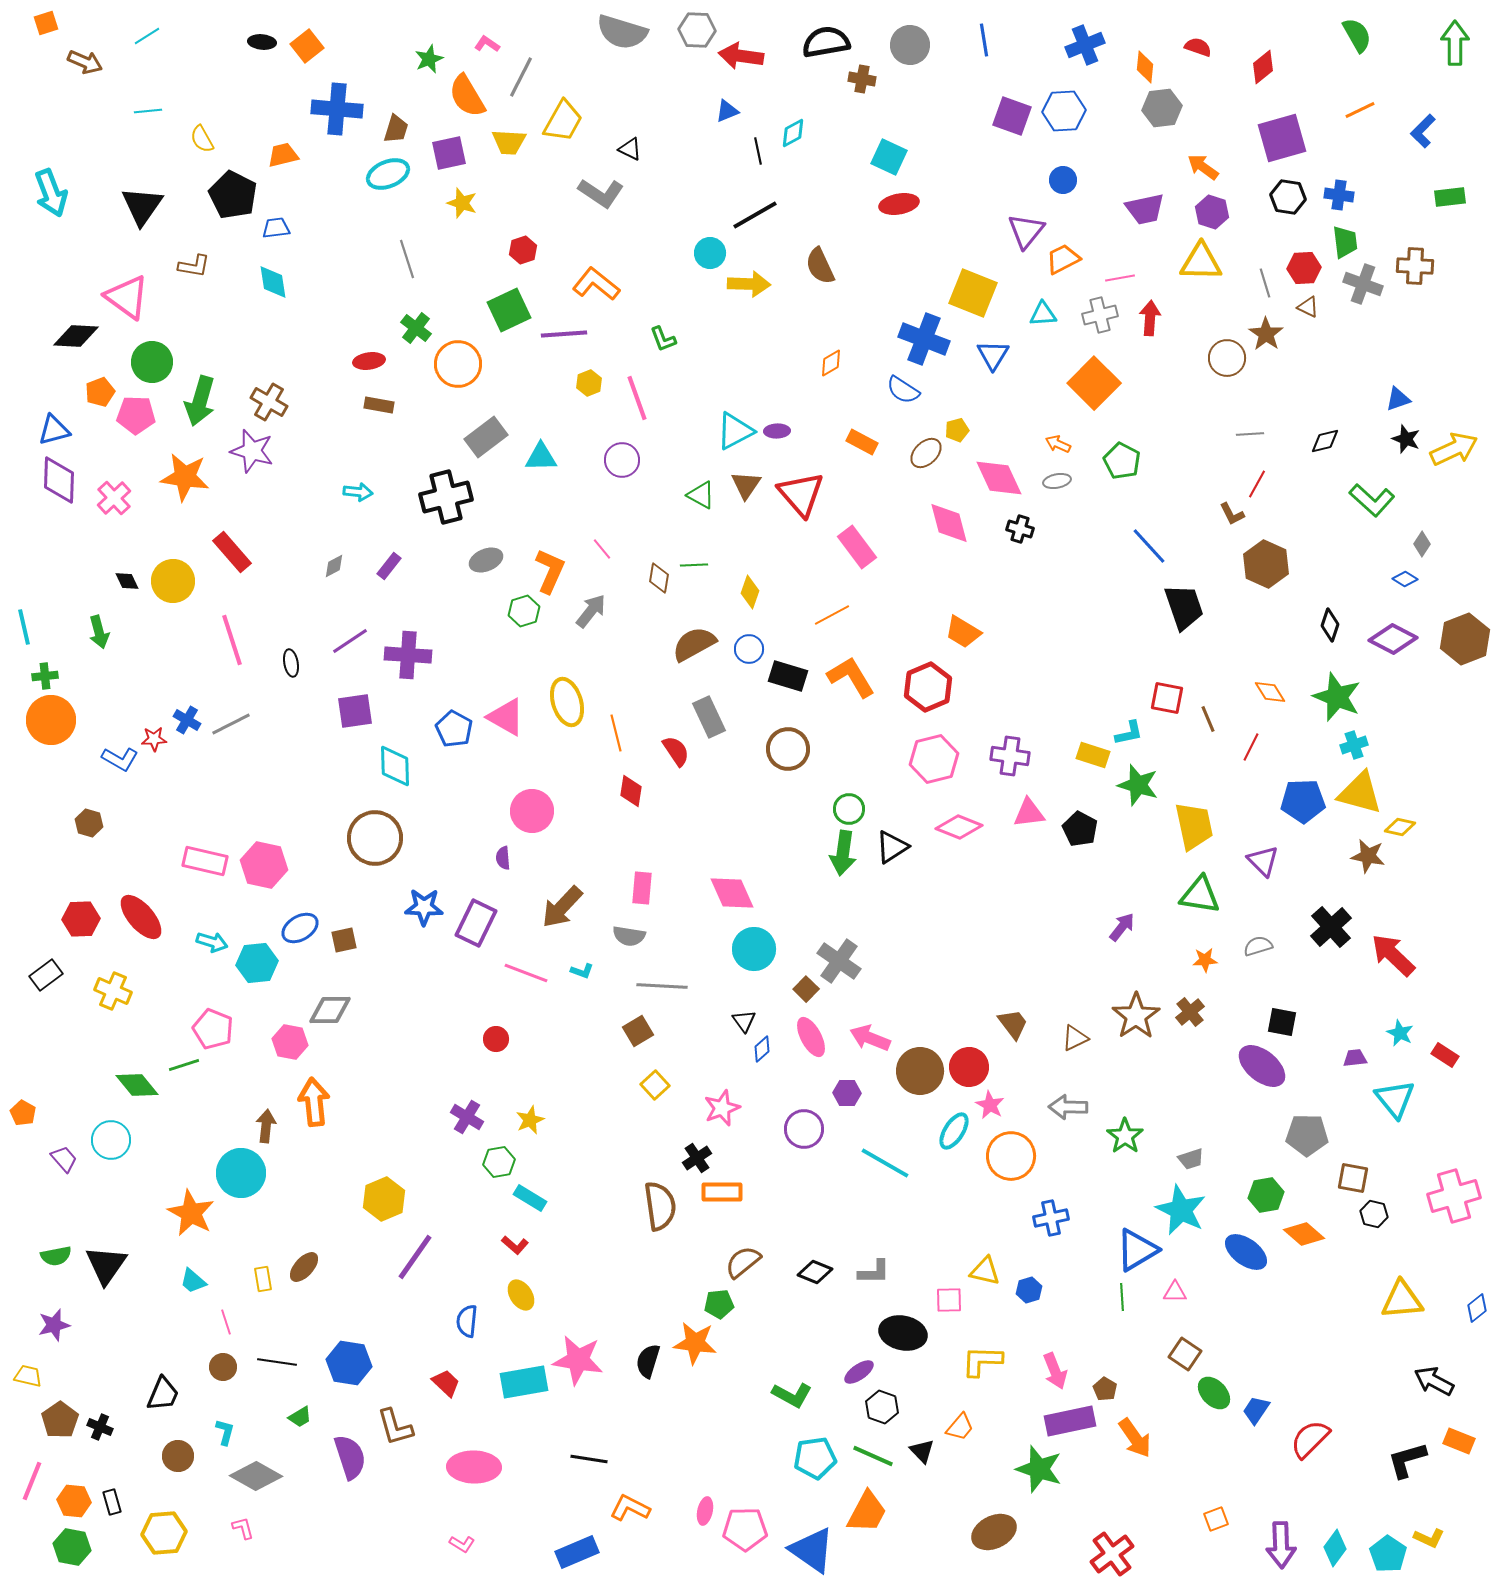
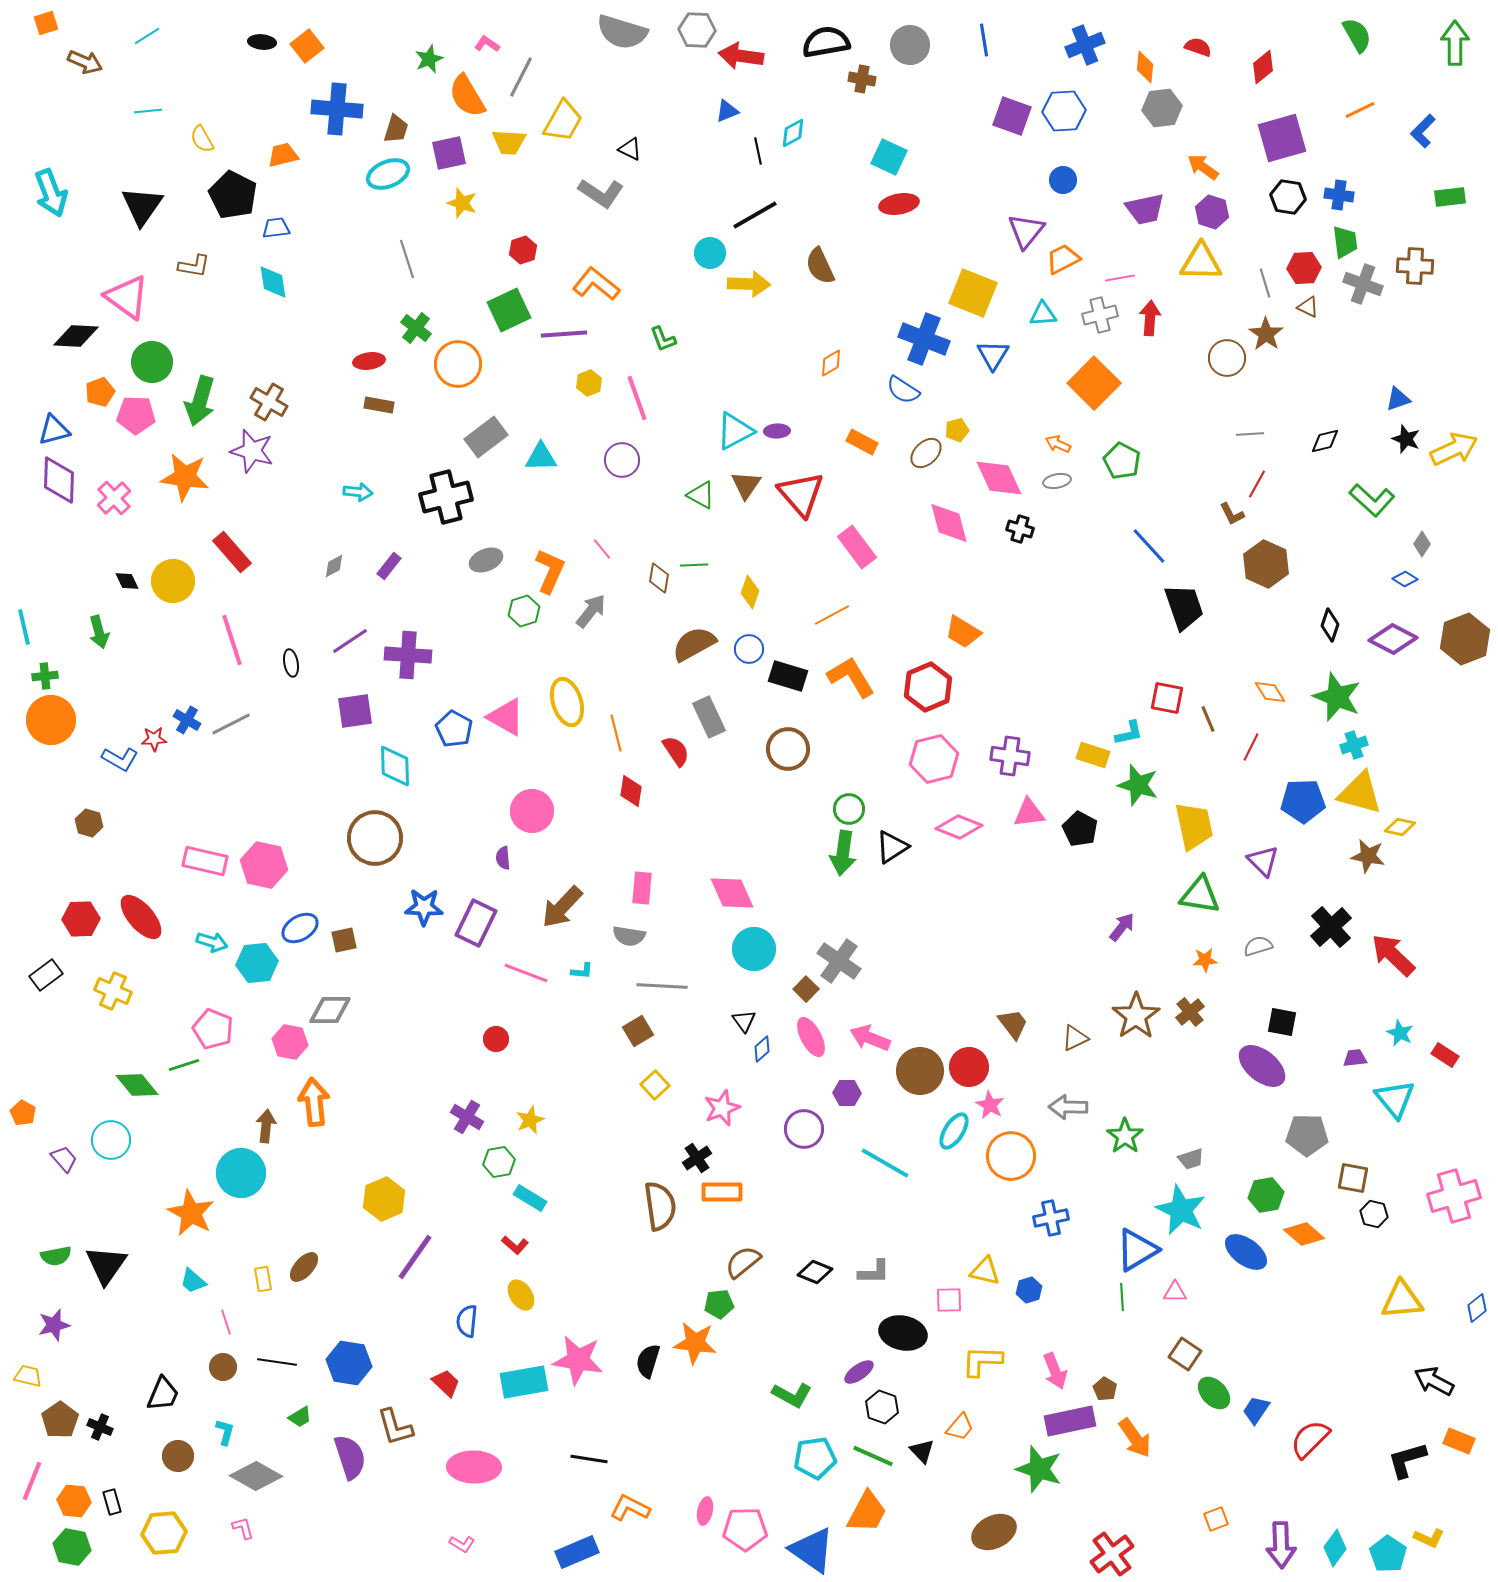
cyan L-shape at (582, 971): rotated 15 degrees counterclockwise
